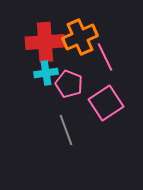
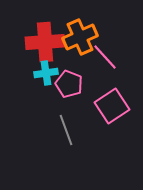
pink line: rotated 16 degrees counterclockwise
pink square: moved 6 px right, 3 px down
